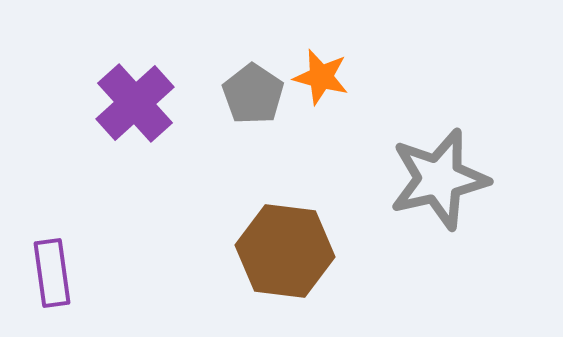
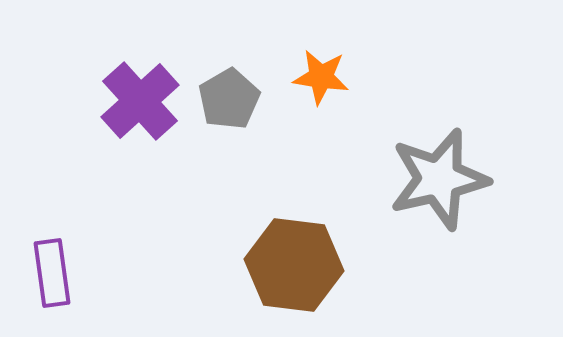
orange star: rotated 6 degrees counterclockwise
gray pentagon: moved 24 px left, 5 px down; rotated 8 degrees clockwise
purple cross: moved 5 px right, 2 px up
brown hexagon: moved 9 px right, 14 px down
